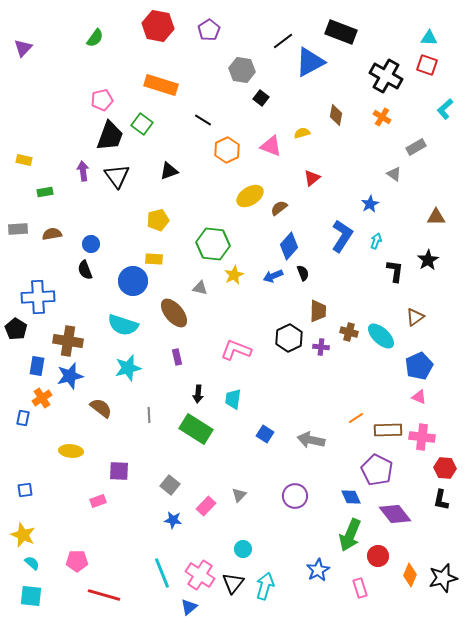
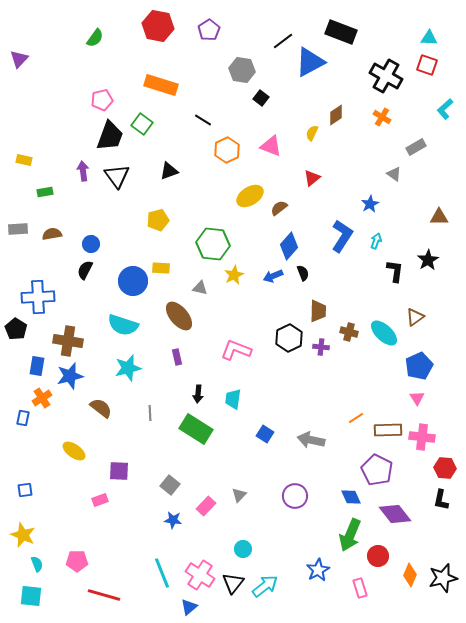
purple triangle at (23, 48): moved 4 px left, 11 px down
brown diamond at (336, 115): rotated 45 degrees clockwise
yellow semicircle at (302, 133): moved 10 px right; rotated 49 degrees counterclockwise
brown triangle at (436, 217): moved 3 px right
yellow rectangle at (154, 259): moved 7 px right, 9 px down
black semicircle at (85, 270): rotated 48 degrees clockwise
brown ellipse at (174, 313): moved 5 px right, 3 px down
cyan ellipse at (381, 336): moved 3 px right, 3 px up
pink triangle at (419, 397): moved 2 px left, 1 px down; rotated 35 degrees clockwise
gray line at (149, 415): moved 1 px right, 2 px up
yellow ellipse at (71, 451): moved 3 px right; rotated 30 degrees clockwise
pink rectangle at (98, 501): moved 2 px right, 1 px up
cyan semicircle at (32, 563): moved 5 px right, 1 px down; rotated 28 degrees clockwise
cyan arrow at (265, 586): rotated 36 degrees clockwise
